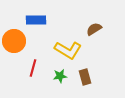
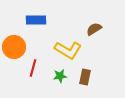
orange circle: moved 6 px down
brown rectangle: rotated 28 degrees clockwise
